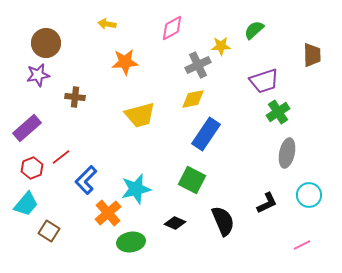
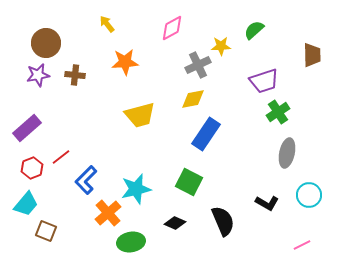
yellow arrow: rotated 42 degrees clockwise
brown cross: moved 22 px up
green square: moved 3 px left, 2 px down
black L-shape: rotated 55 degrees clockwise
brown square: moved 3 px left; rotated 10 degrees counterclockwise
